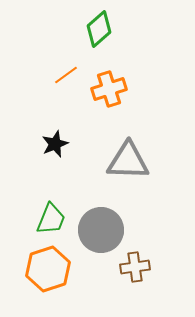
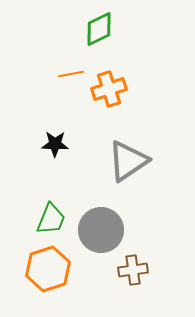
green diamond: rotated 15 degrees clockwise
orange line: moved 5 px right, 1 px up; rotated 25 degrees clockwise
black star: rotated 24 degrees clockwise
gray triangle: rotated 36 degrees counterclockwise
brown cross: moved 2 px left, 3 px down
